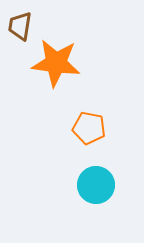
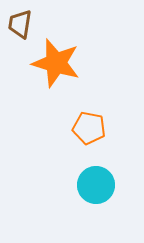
brown trapezoid: moved 2 px up
orange star: rotated 9 degrees clockwise
